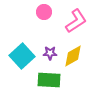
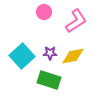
yellow diamond: rotated 20 degrees clockwise
green rectangle: rotated 15 degrees clockwise
